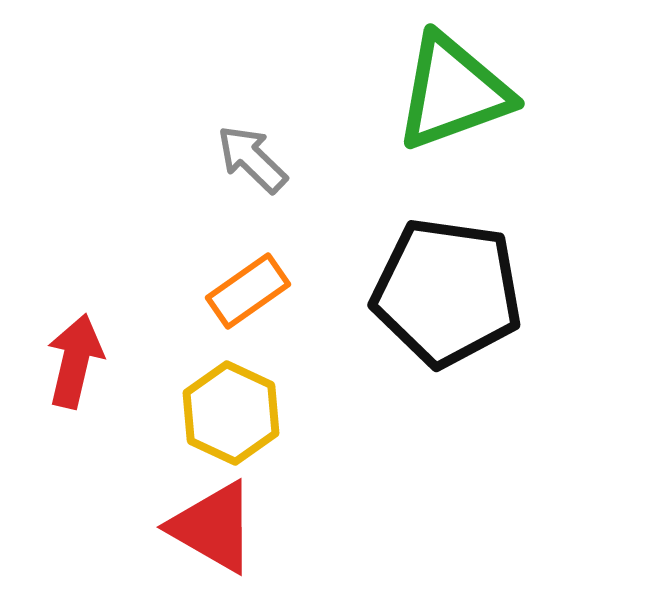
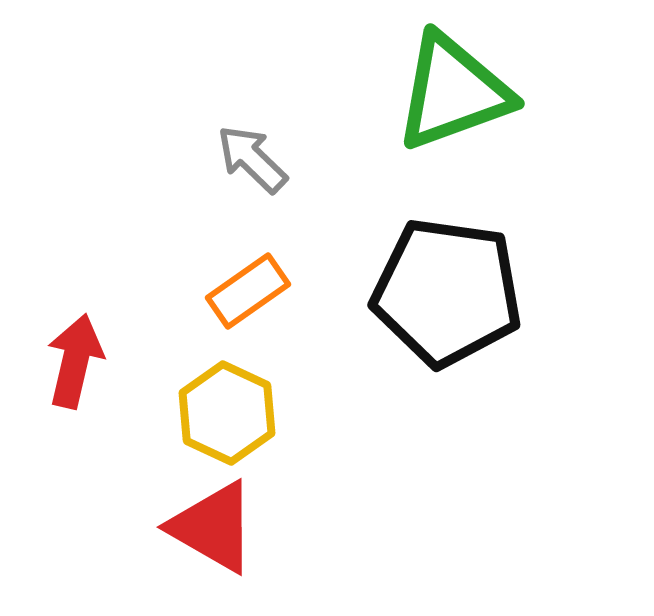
yellow hexagon: moved 4 px left
